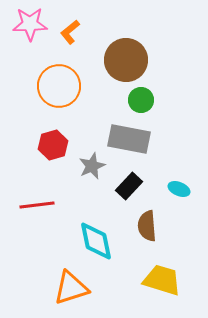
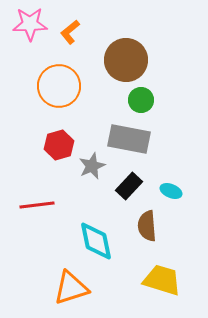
red hexagon: moved 6 px right
cyan ellipse: moved 8 px left, 2 px down
